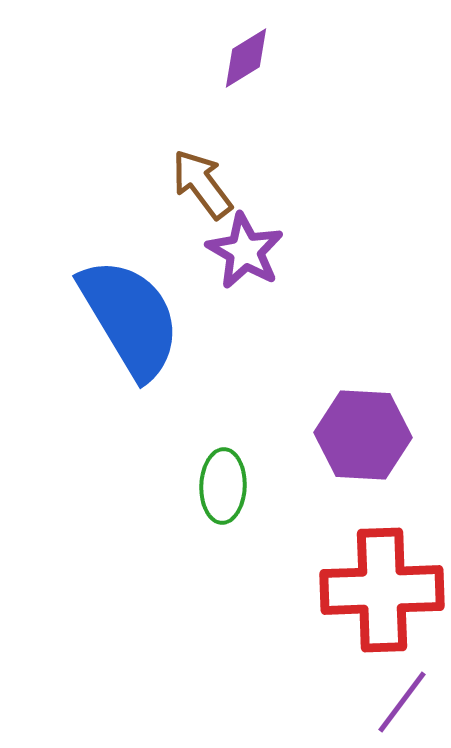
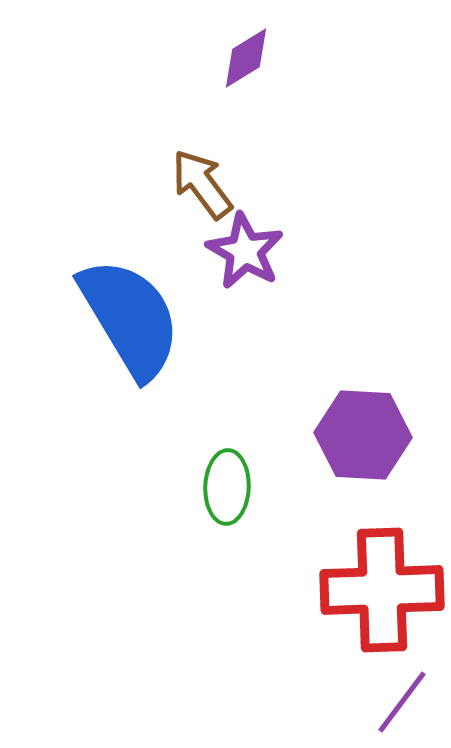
green ellipse: moved 4 px right, 1 px down
